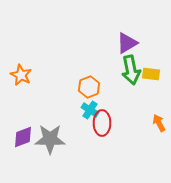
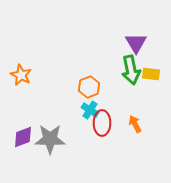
purple triangle: moved 9 px right; rotated 30 degrees counterclockwise
orange arrow: moved 24 px left, 1 px down
